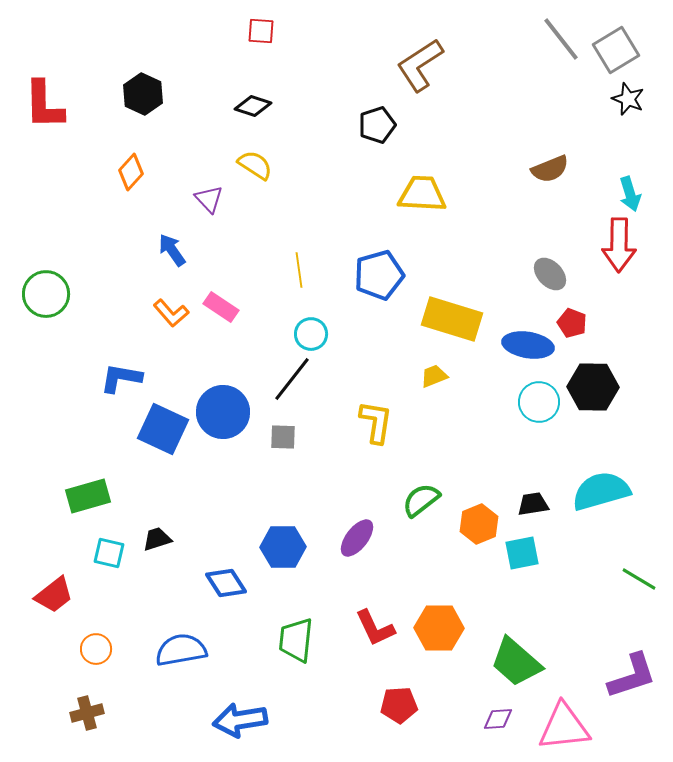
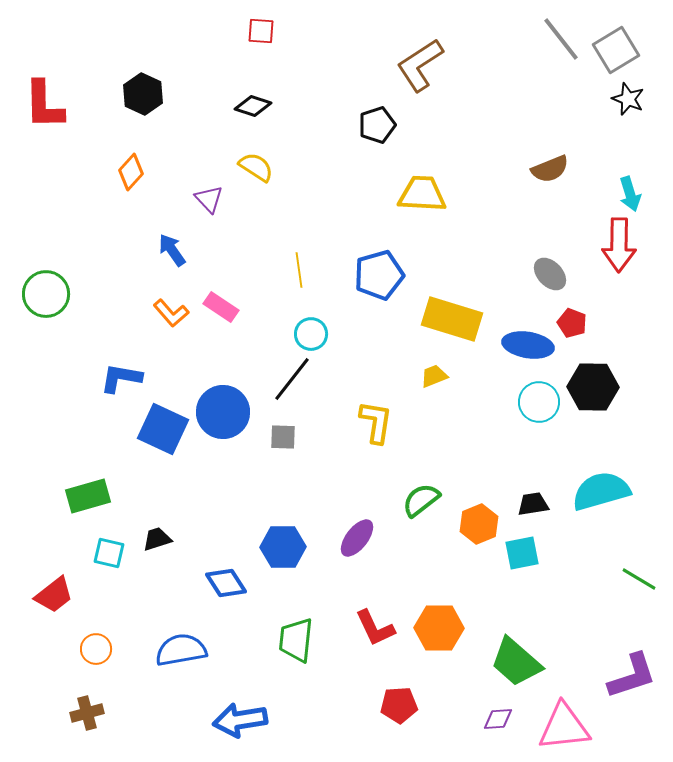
yellow semicircle at (255, 165): moved 1 px right, 2 px down
